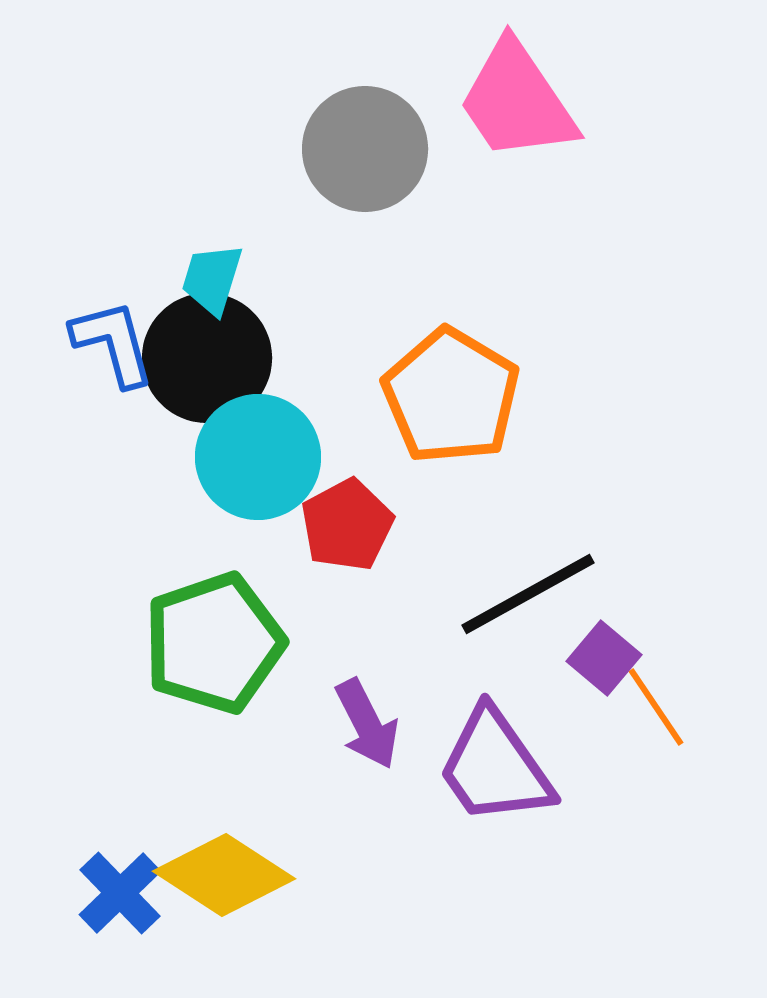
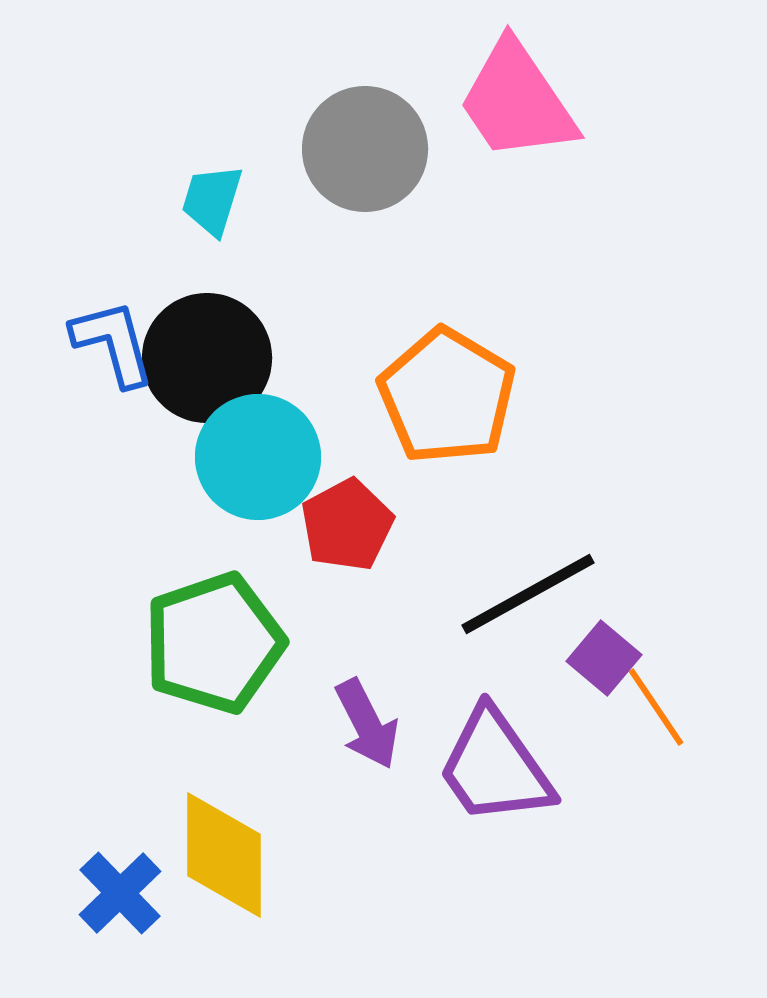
cyan trapezoid: moved 79 px up
orange pentagon: moved 4 px left
yellow diamond: moved 20 px up; rotated 57 degrees clockwise
